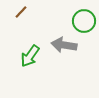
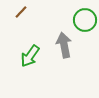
green circle: moved 1 px right, 1 px up
gray arrow: rotated 70 degrees clockwise
